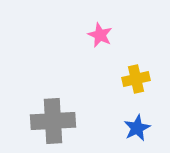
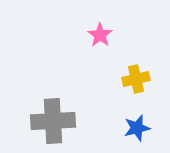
pink star: rotated 10 degrees clockwise
blue star: rotated 12 degrees clockwise
